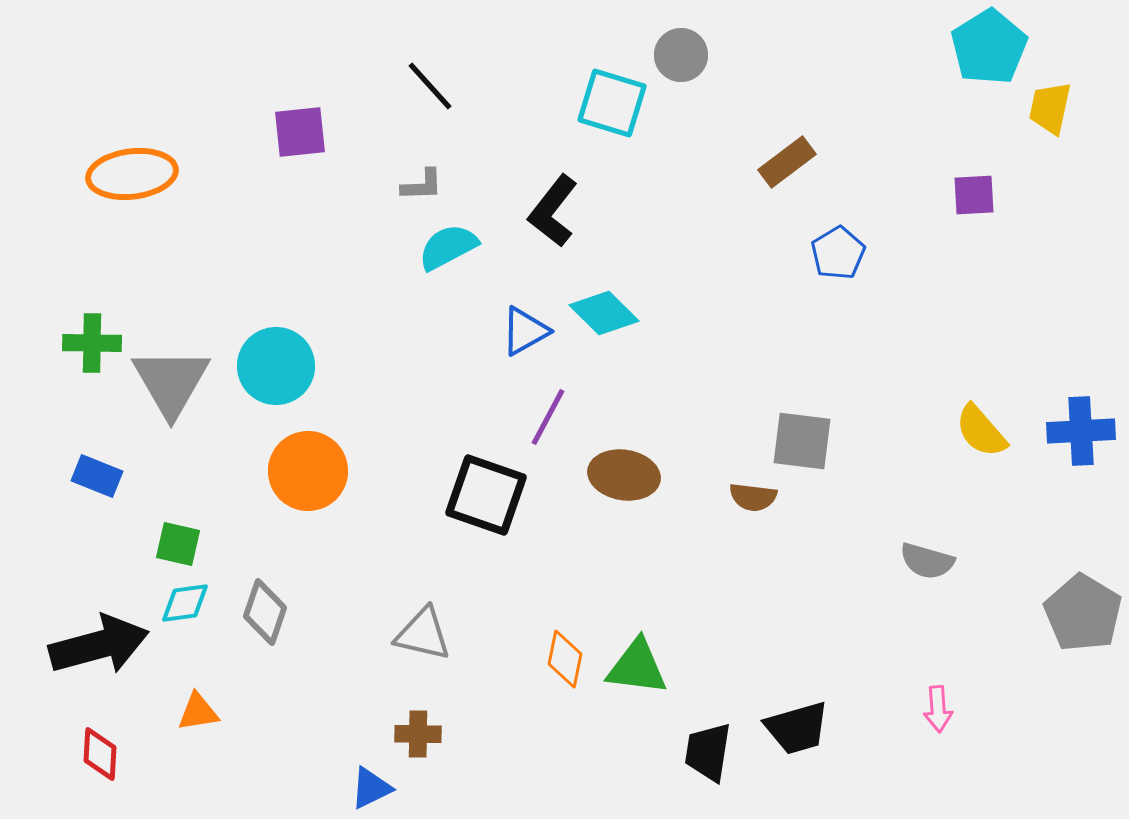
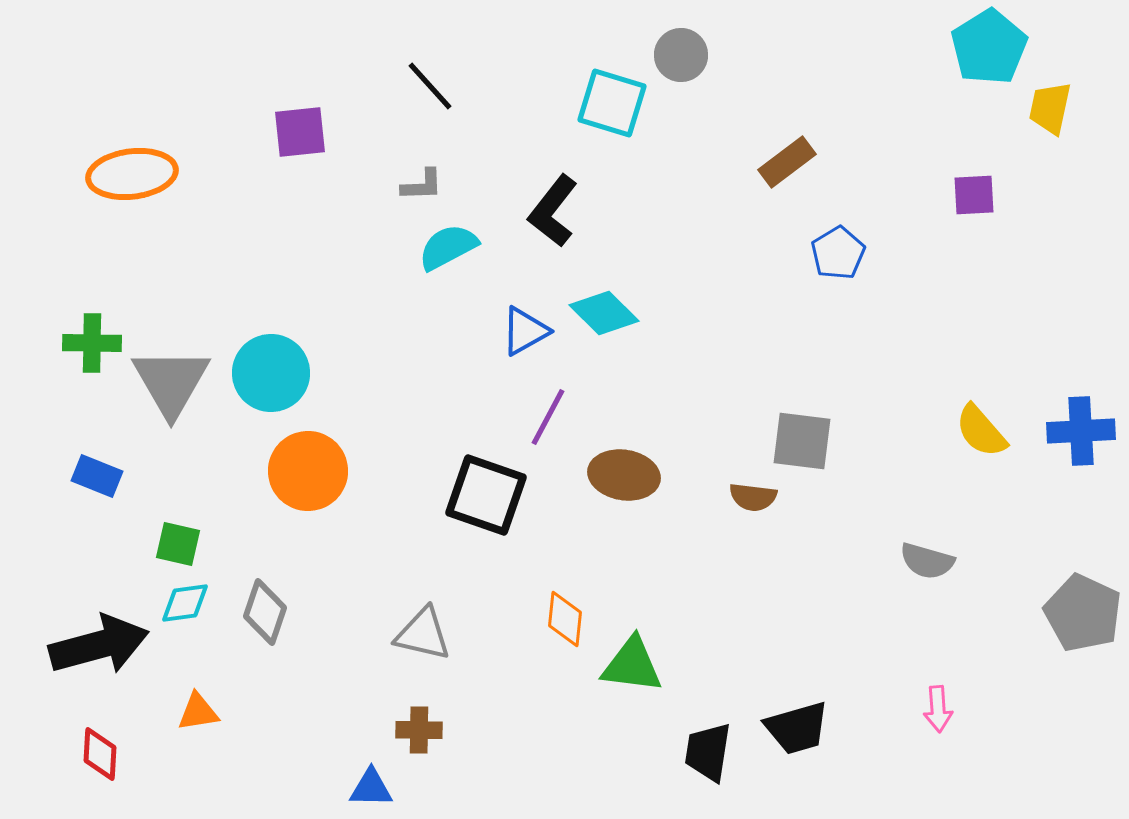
cyan circle at (276, 366): moved 5 px left, 7 px down
gray pentagon at (1083, 613): rotated 6 degrees counterclockwise
orange diamond at (565, 659): moved 40 px up; rotated 6 degrees counterclockwise
green triangle at (637, 667): moved 5 px left, 2 px up
brown cross at (418, 734): moved 1 px right, 4 px up
blue triangle at (371, 788): rotated 27 degrees clockwise
